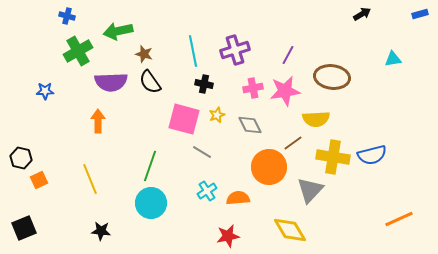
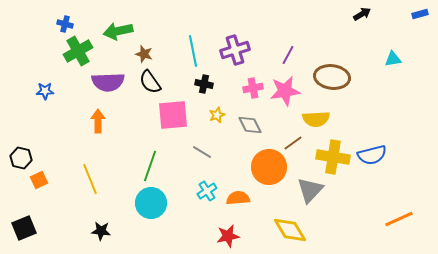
blue cross: moved 2 px left, 8 px down
purple semicircle: moved 3 px left
pink square: moved 11 px left, 4 px up; rotated 20 degrees counterclockwise
